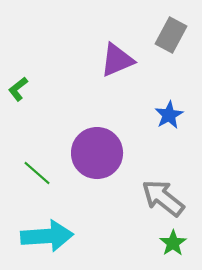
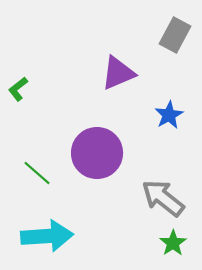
gray rectangle: moved 4 px right
purple triangle: moved 1 px right, 13 px down
